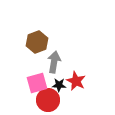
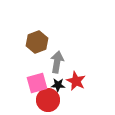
gray arrow: moved 3 px right
black star: moved 1 px left
